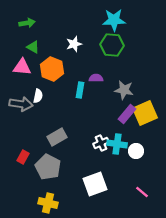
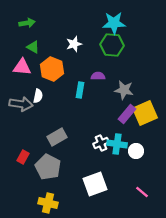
cyan star: moved 3 px down
purple semicircle: moved 2 px right, 2 px up
